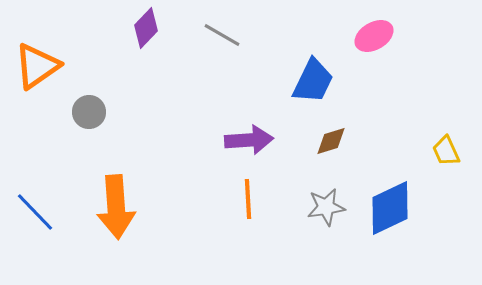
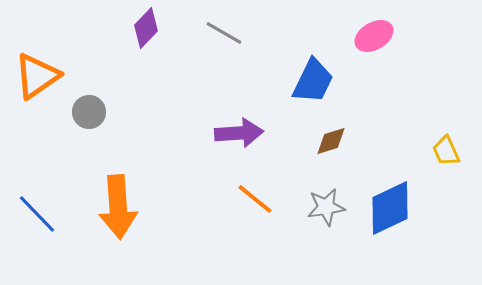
gray line: moved 2 px right, 2 px up
orange triangle: moved 10 px down
purple arrow: moved 10 px left, 7 px up
orange line: moved 7 px right; rotated 48 degrees counterclockwise
orange arrow: moved 2 px right
blue line: moved 2 px right, 2 px down
